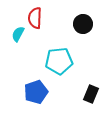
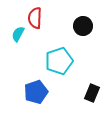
black circle: moved 2 px down
cyan pentagon: rotated 12 degrees counterclockwise
black rectangle: moved 1 px right, 1 px up
